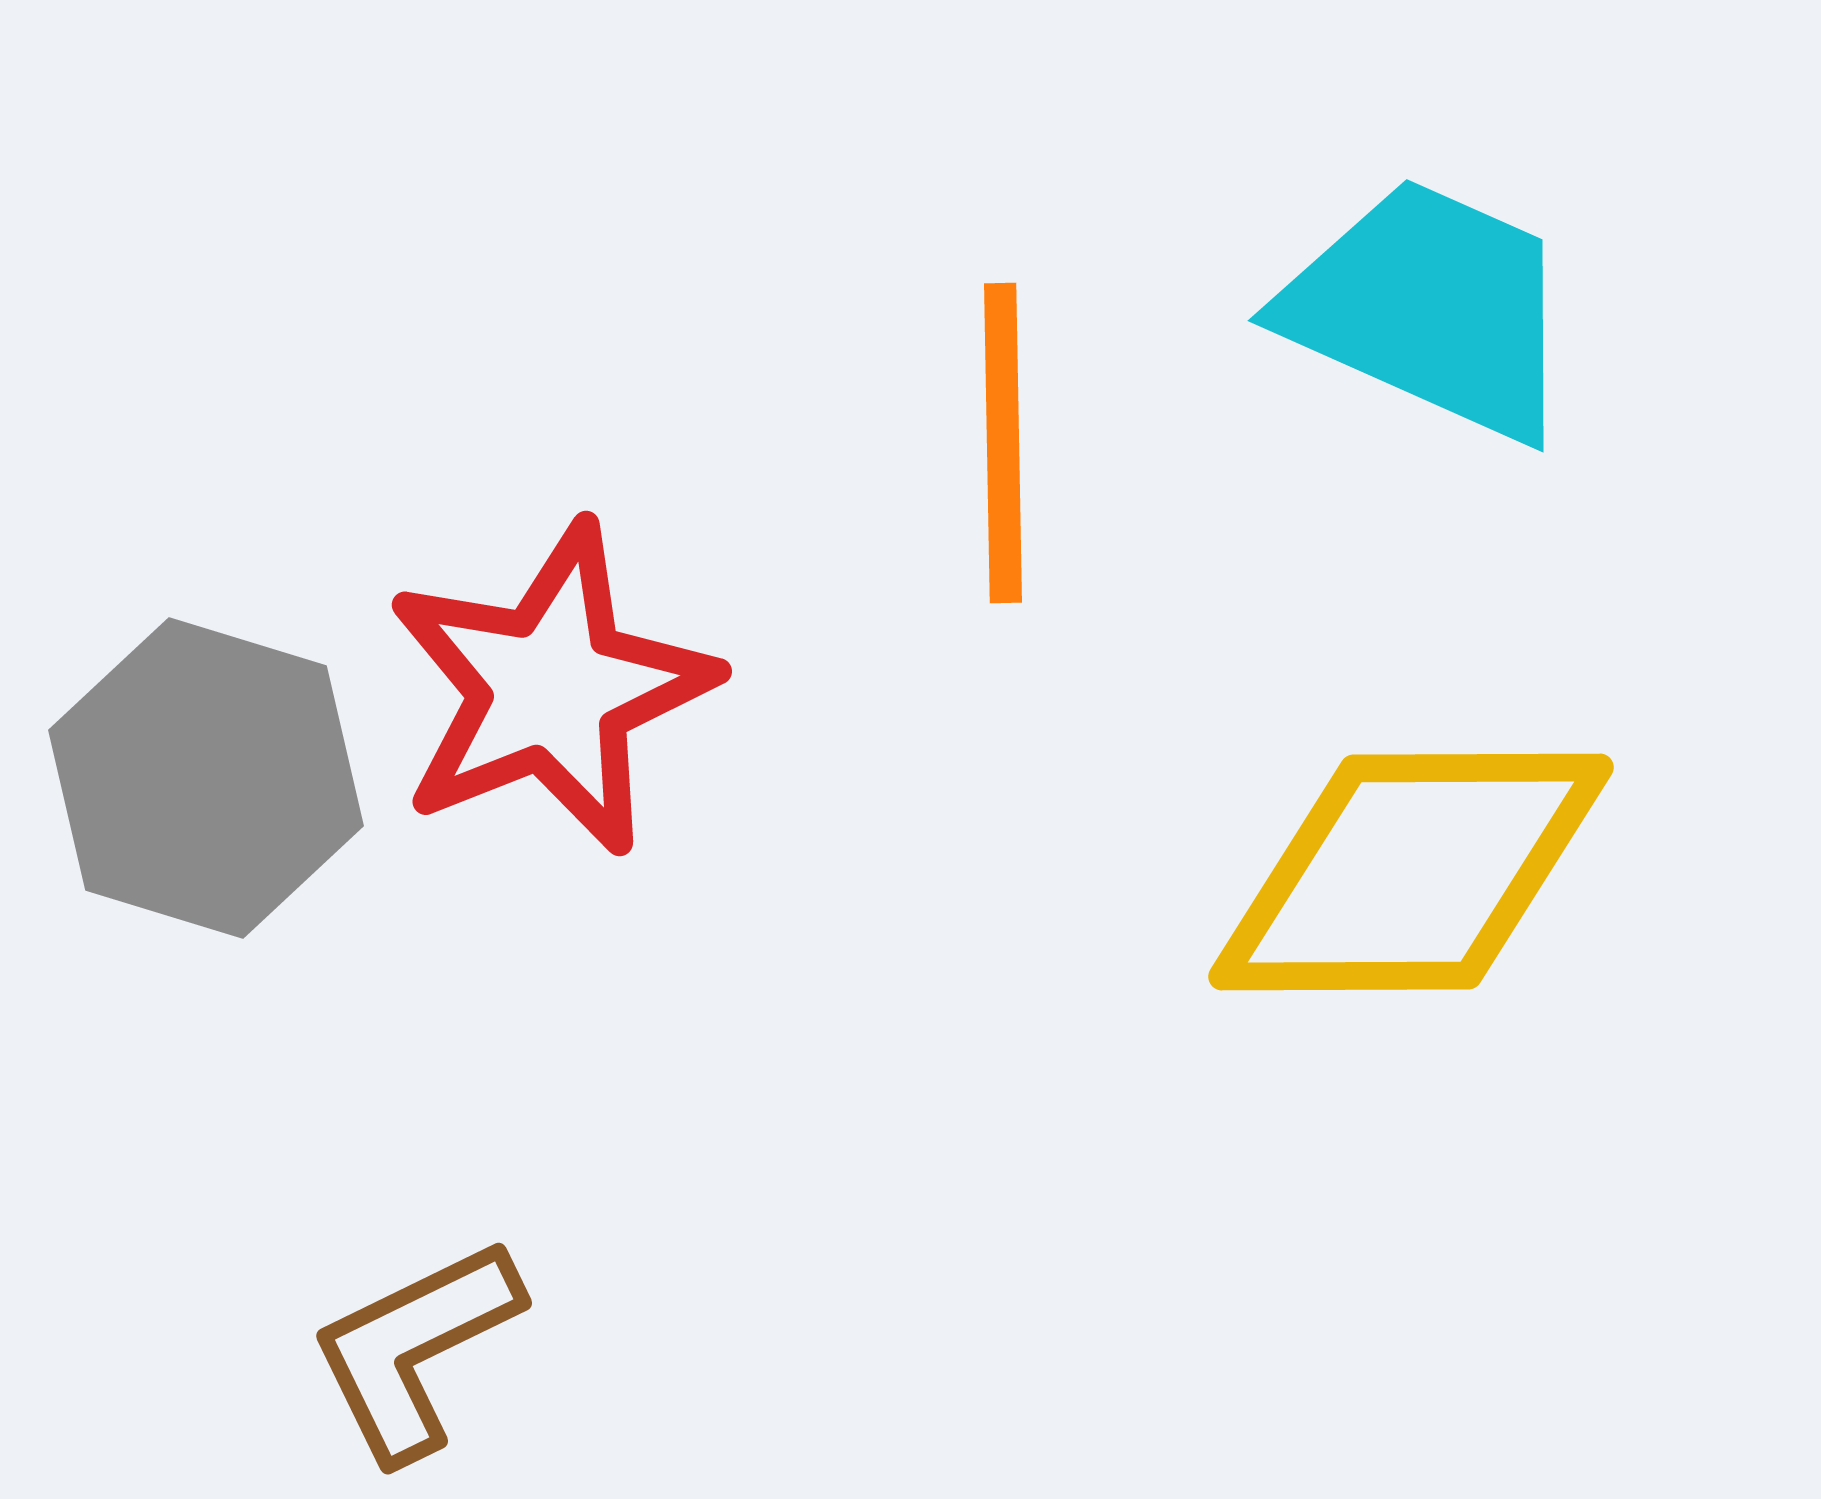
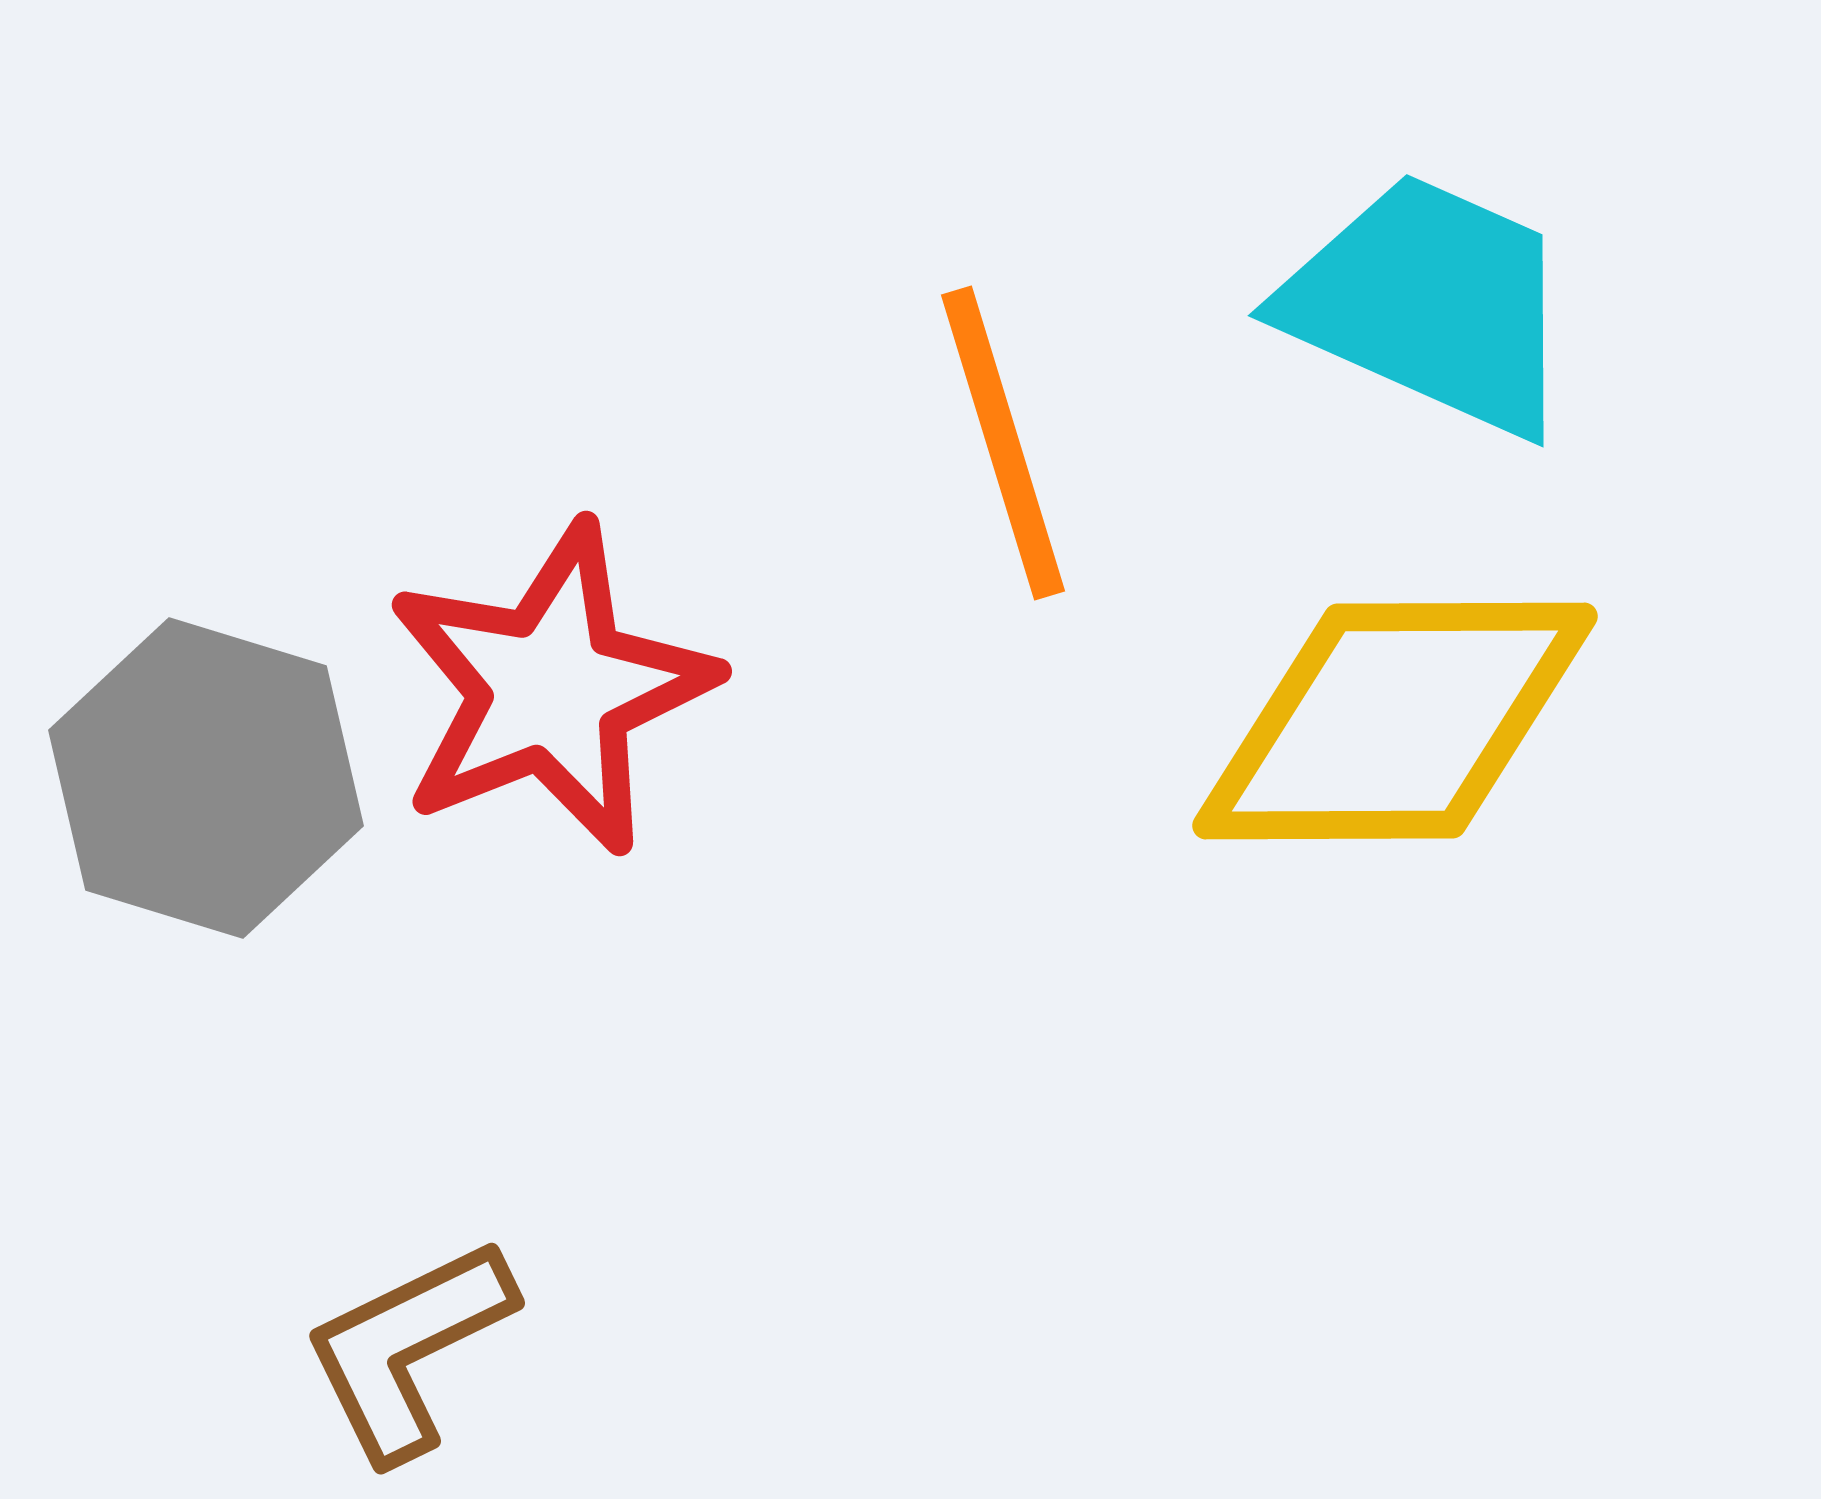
cyan trapezoid: moved 5 px up
orange line: rotated 16 degrees counterclockwise
yellow diamond: moved 16 px left, 151 px up
brown L-shape: moved 7 px left
